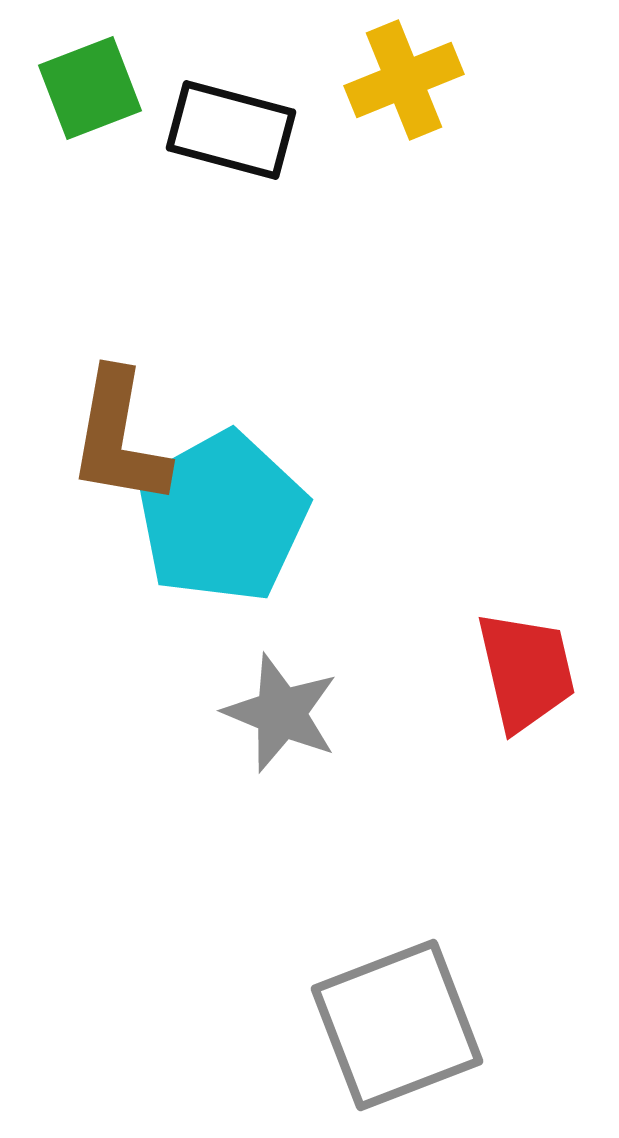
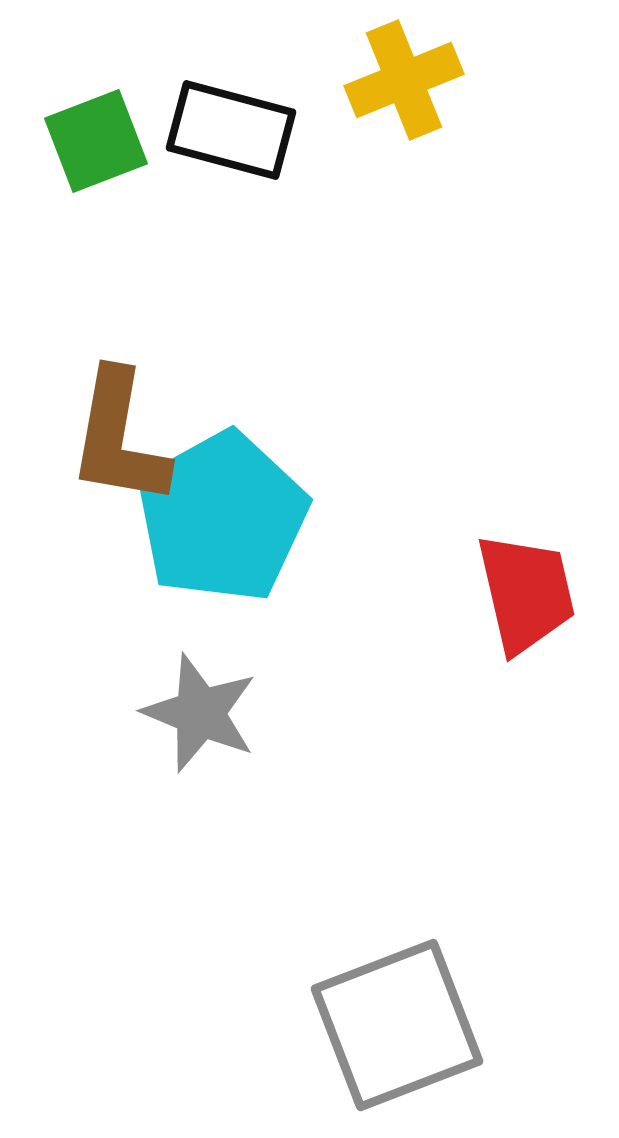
green square: moved 6 px right, 53 px down
red trapezoid: moved 78 px up
gray star: moved 81 px left
